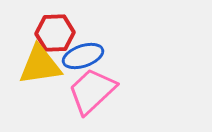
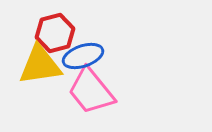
red hexagon: rotated 12 degrees counterclockwise
pink trapezoid: moved 1 px left; rotated 86 degrees counterclockwise
